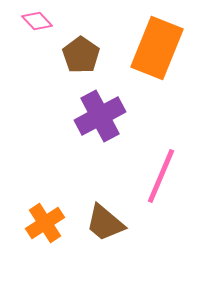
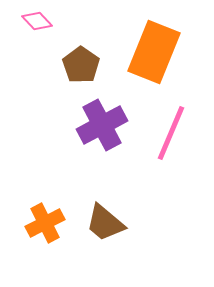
orange rectangle: moved 3 px left, 4 px down
brown pentagon: moved 10 px down
purple cross: moved 2 px right, 9 px down
pink line: moved 10 px right, 43 px up
orange cross: rotated 6 degrees clockwise
